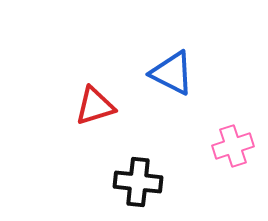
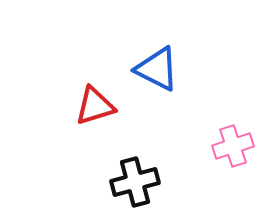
blue triangle: moved 15 px left, 4 px up
black cross: moved 3 px left; rotated 21 degrees counterclockwise
